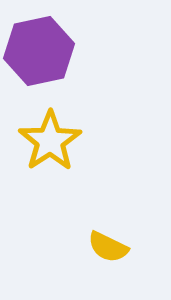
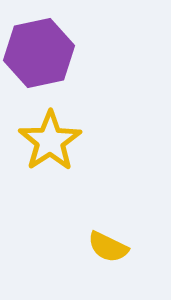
purple hexagon: moved 2 px down
